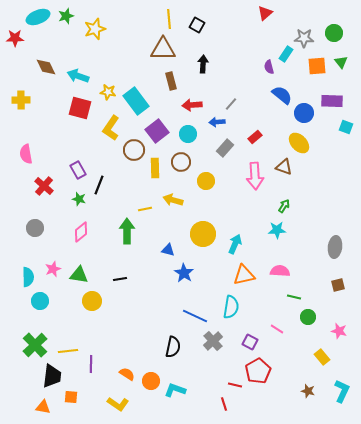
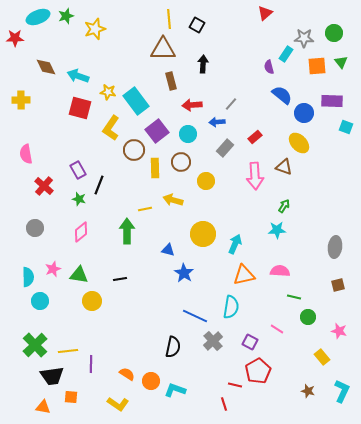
black trapezoid at (52, 376): rotated 75 degrees clockwise
